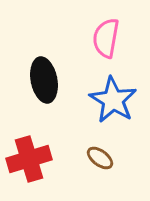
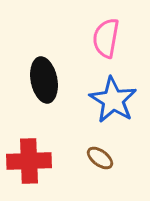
red cross: moved 2 px down; rotated 15 degrees clockwise
